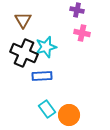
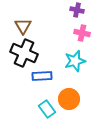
brown triangle: moved 6 px down
cyan star: moved 29 px right, 14 px down
orange circle: moved 16 px up
